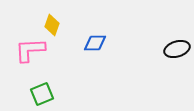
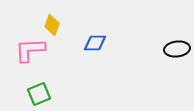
black ellipse: rotated 10 degrees clockwise
green square: moved 3 px left
